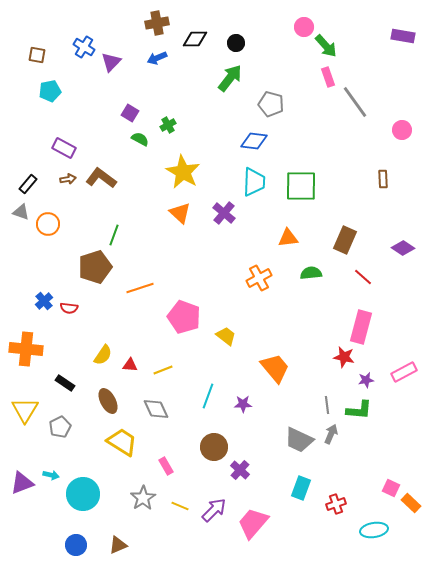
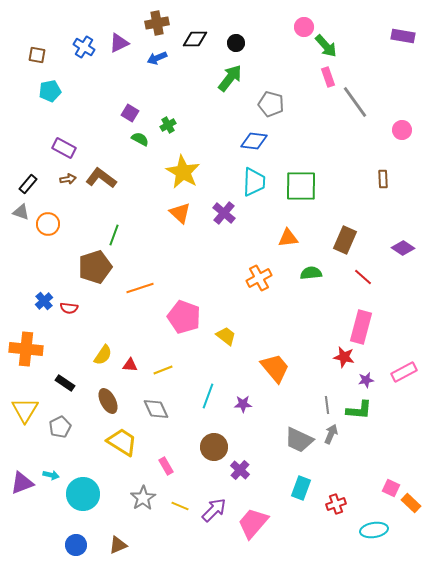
purple triangle at (111, 62): moved 8 px right, 19 px up; rotated 20 degrees clockwise
